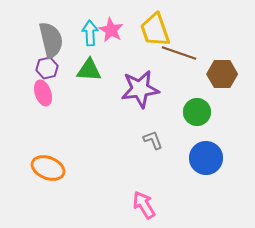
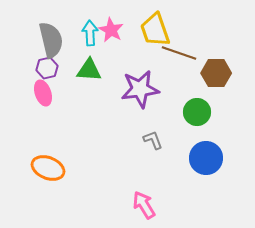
brown hexagon: moved 6 px left, 1 px up
